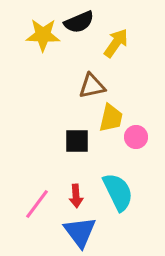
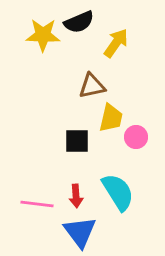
cyan semicircle: rotated 6 degrees counterclockwise
pink line: rotated 60 degrees clockwise
